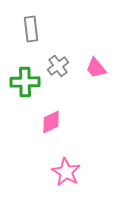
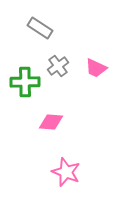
gray rectangle: moved 9 px right, 1 px up; rotated 50 degrees counterclockwise
pink trapezoid: rotated 25 degrees counterclockwise
pink diamond: rotated 30 degrees clockwise
pink star: rotated 8 degrees counterclockwise
